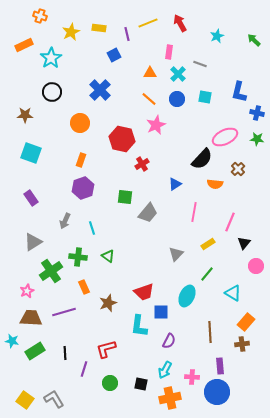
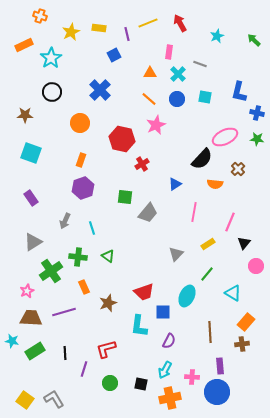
blue square at (161, 312): moved 2 px right
